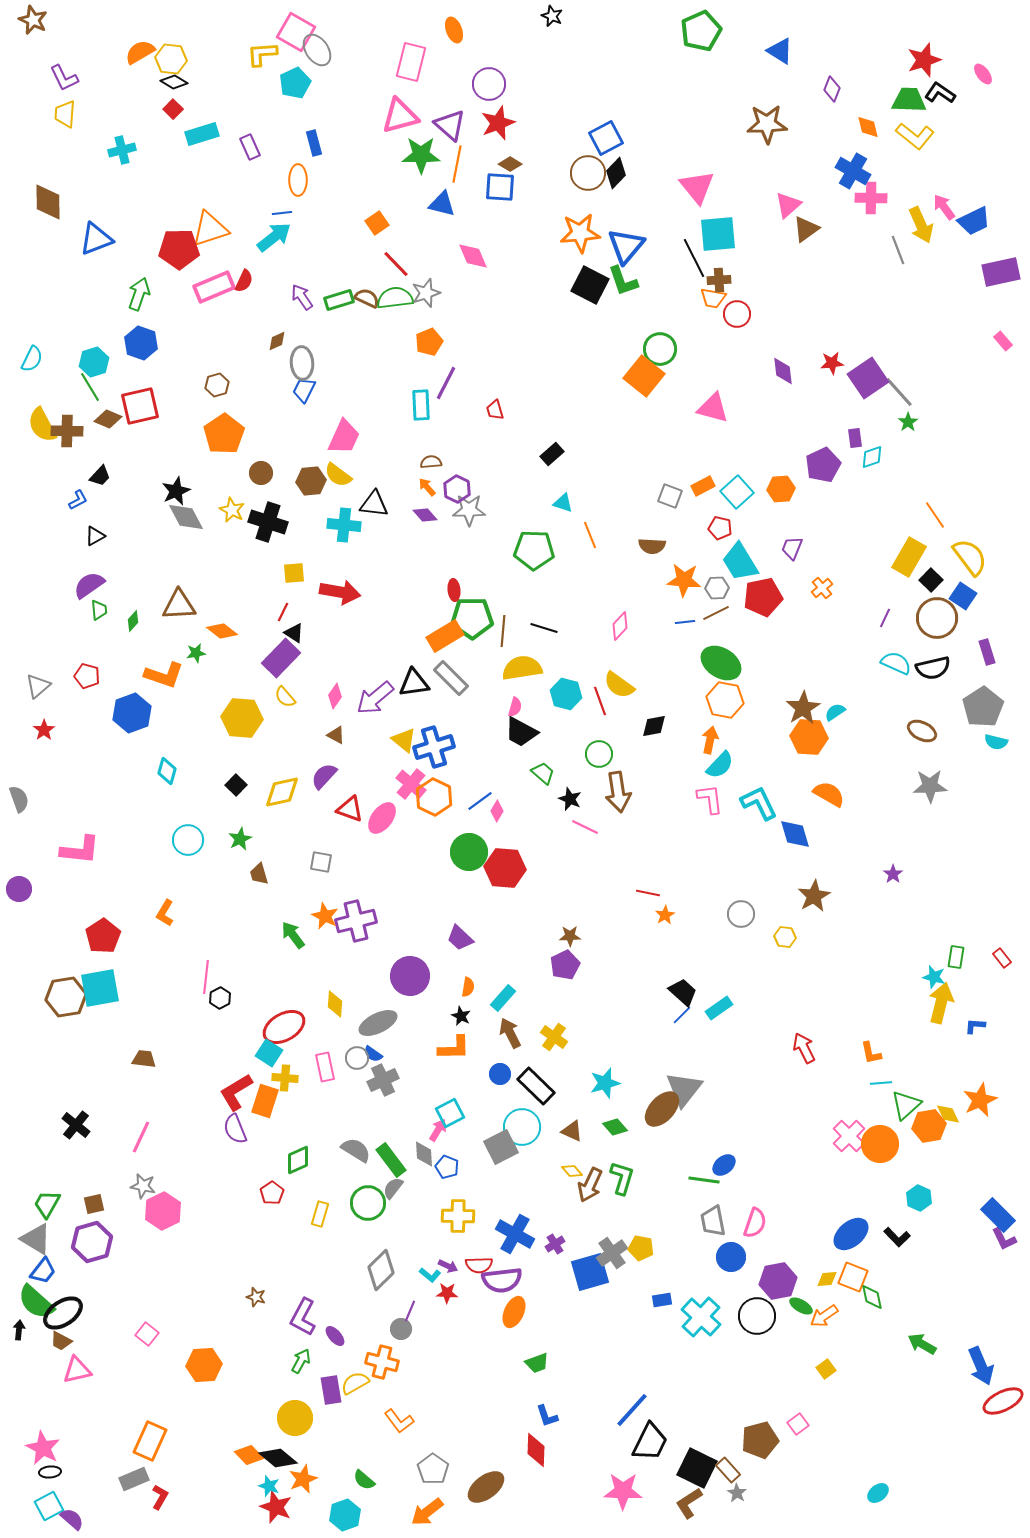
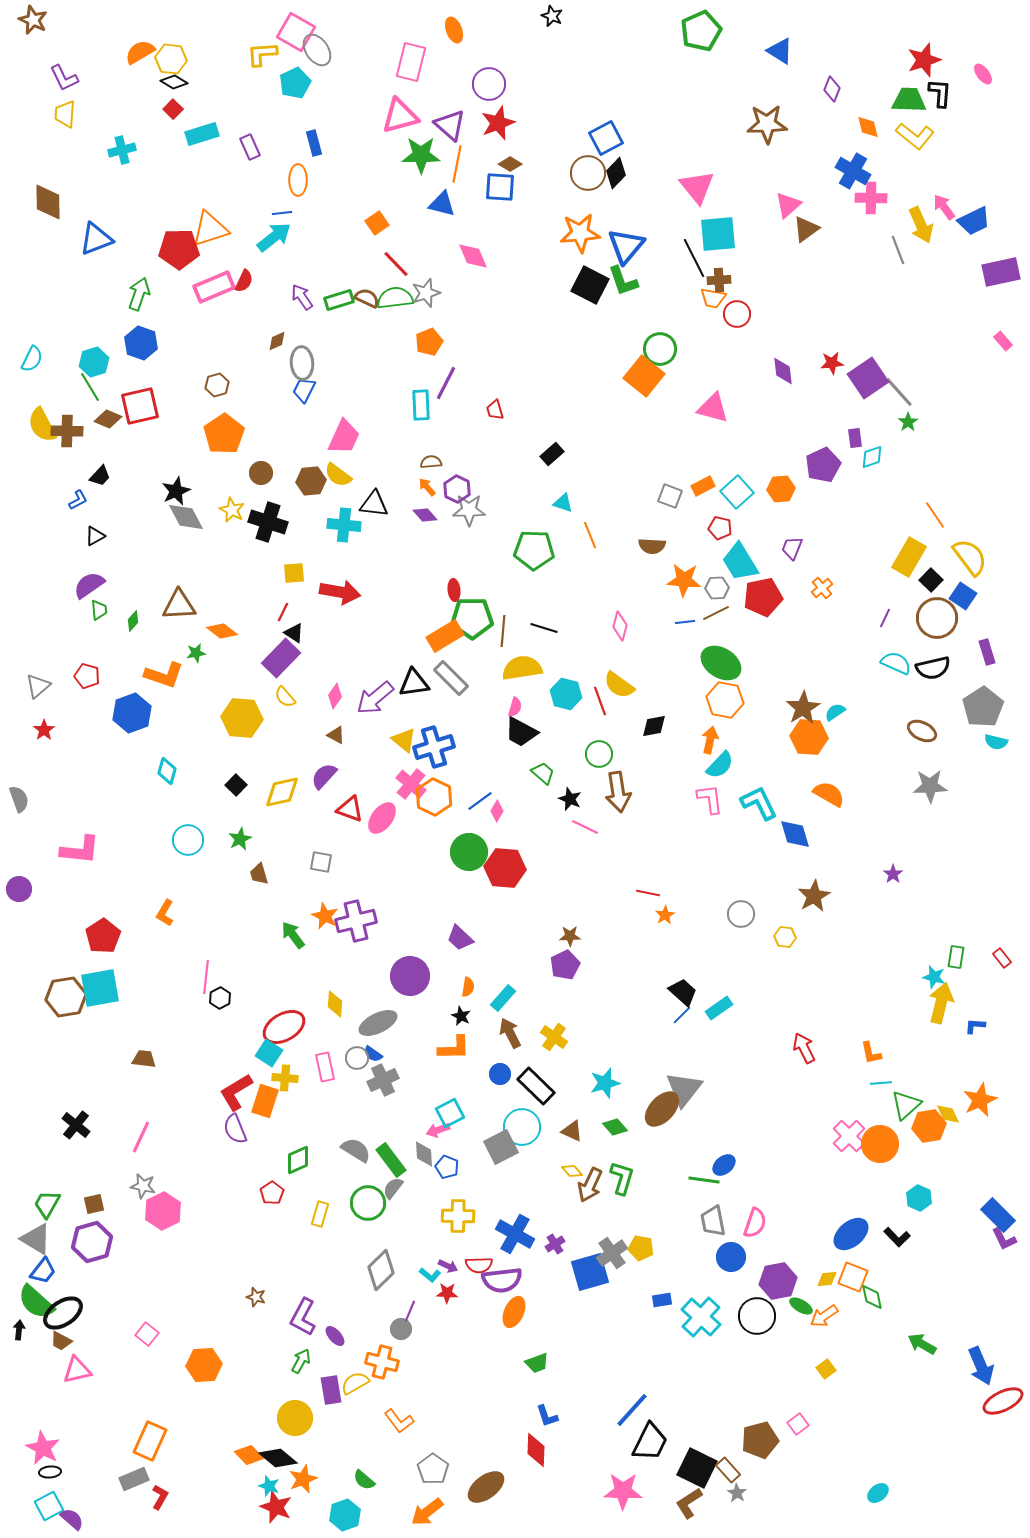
black L-shape at (940, 93): rotated 60 degrees clockwise
pink diamond at (620, 626): rotated 28 degrees counterclockwise
pink arrow at (438, 1130): rotated 140 degrees counterclockwise
